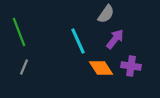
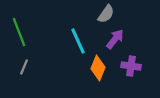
orange diamond: moved 3 px left; rotated 55 degrees clockwise
